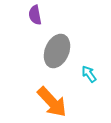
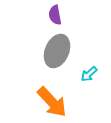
purple semicircle: moved 20 px right
cyan arrow: rotated 96 degrees counterclockwise
